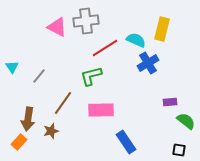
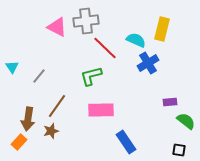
red line: rotated 76 degrees clockwise
brown line: moved 6 px left, 3 px down
